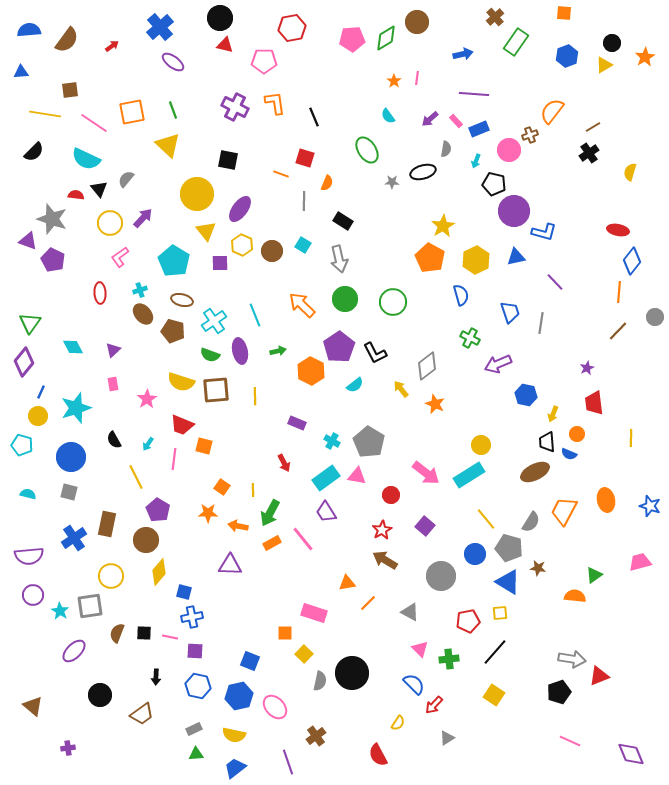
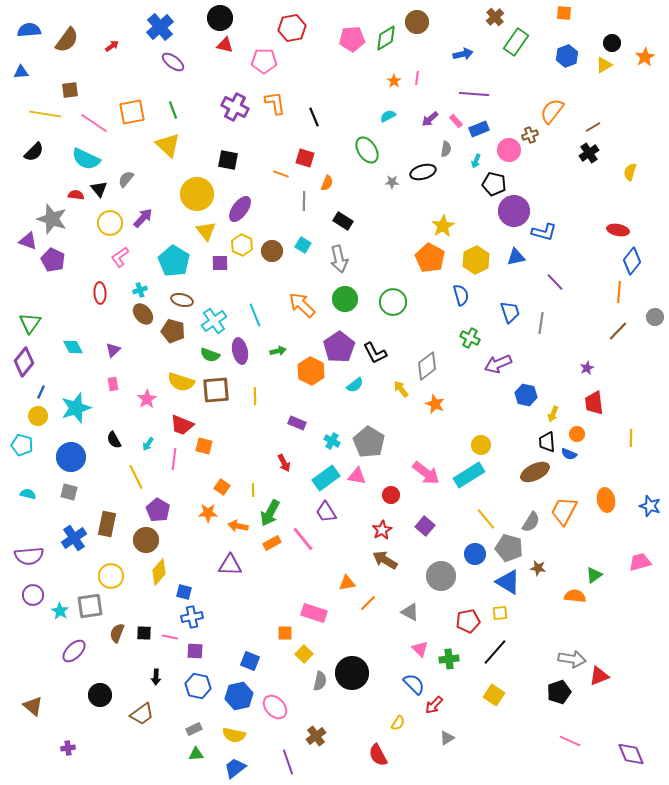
cyan semicircle at (388, 116): rotated 98 degrees clockwise
